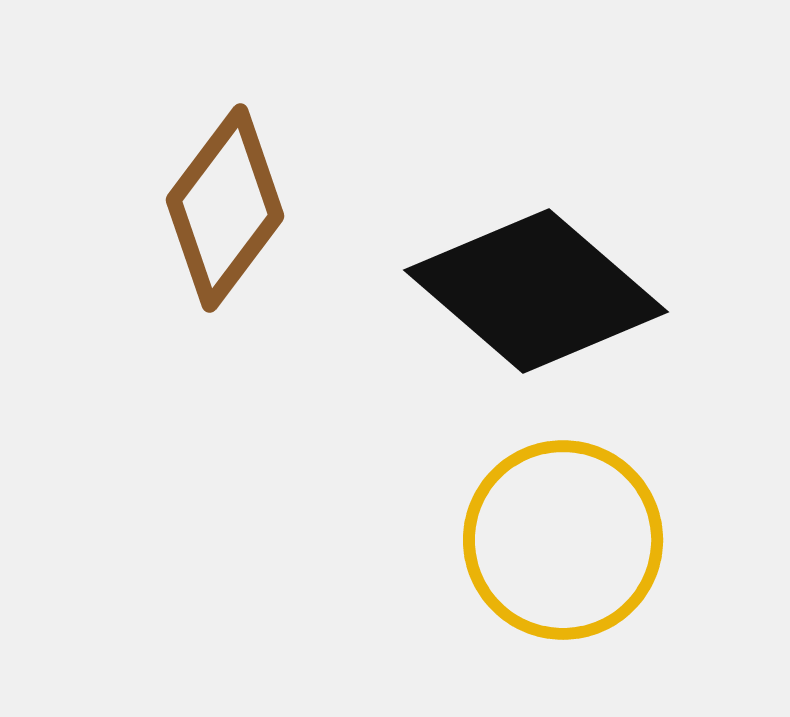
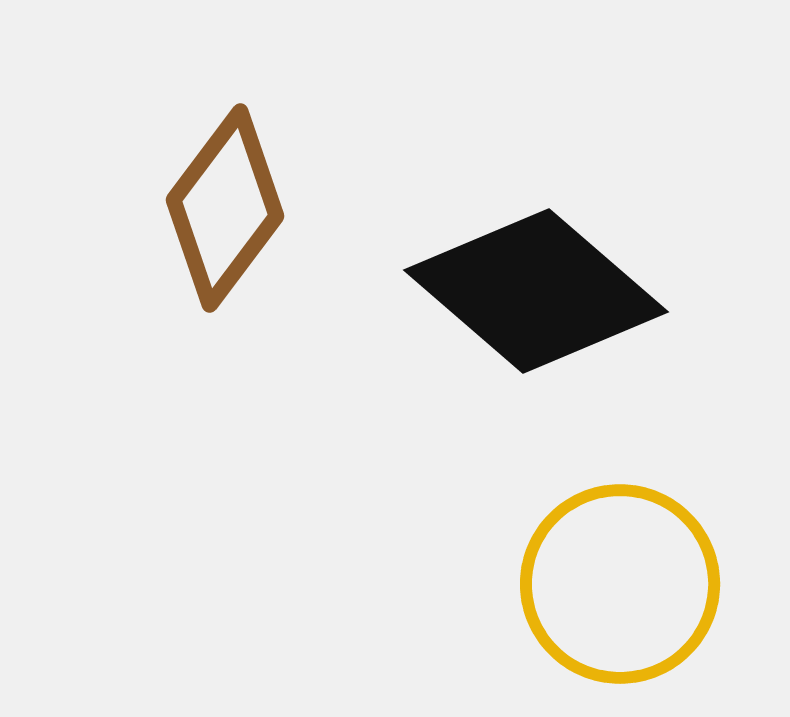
yellow circle: moved 57 px right, 44 px down
